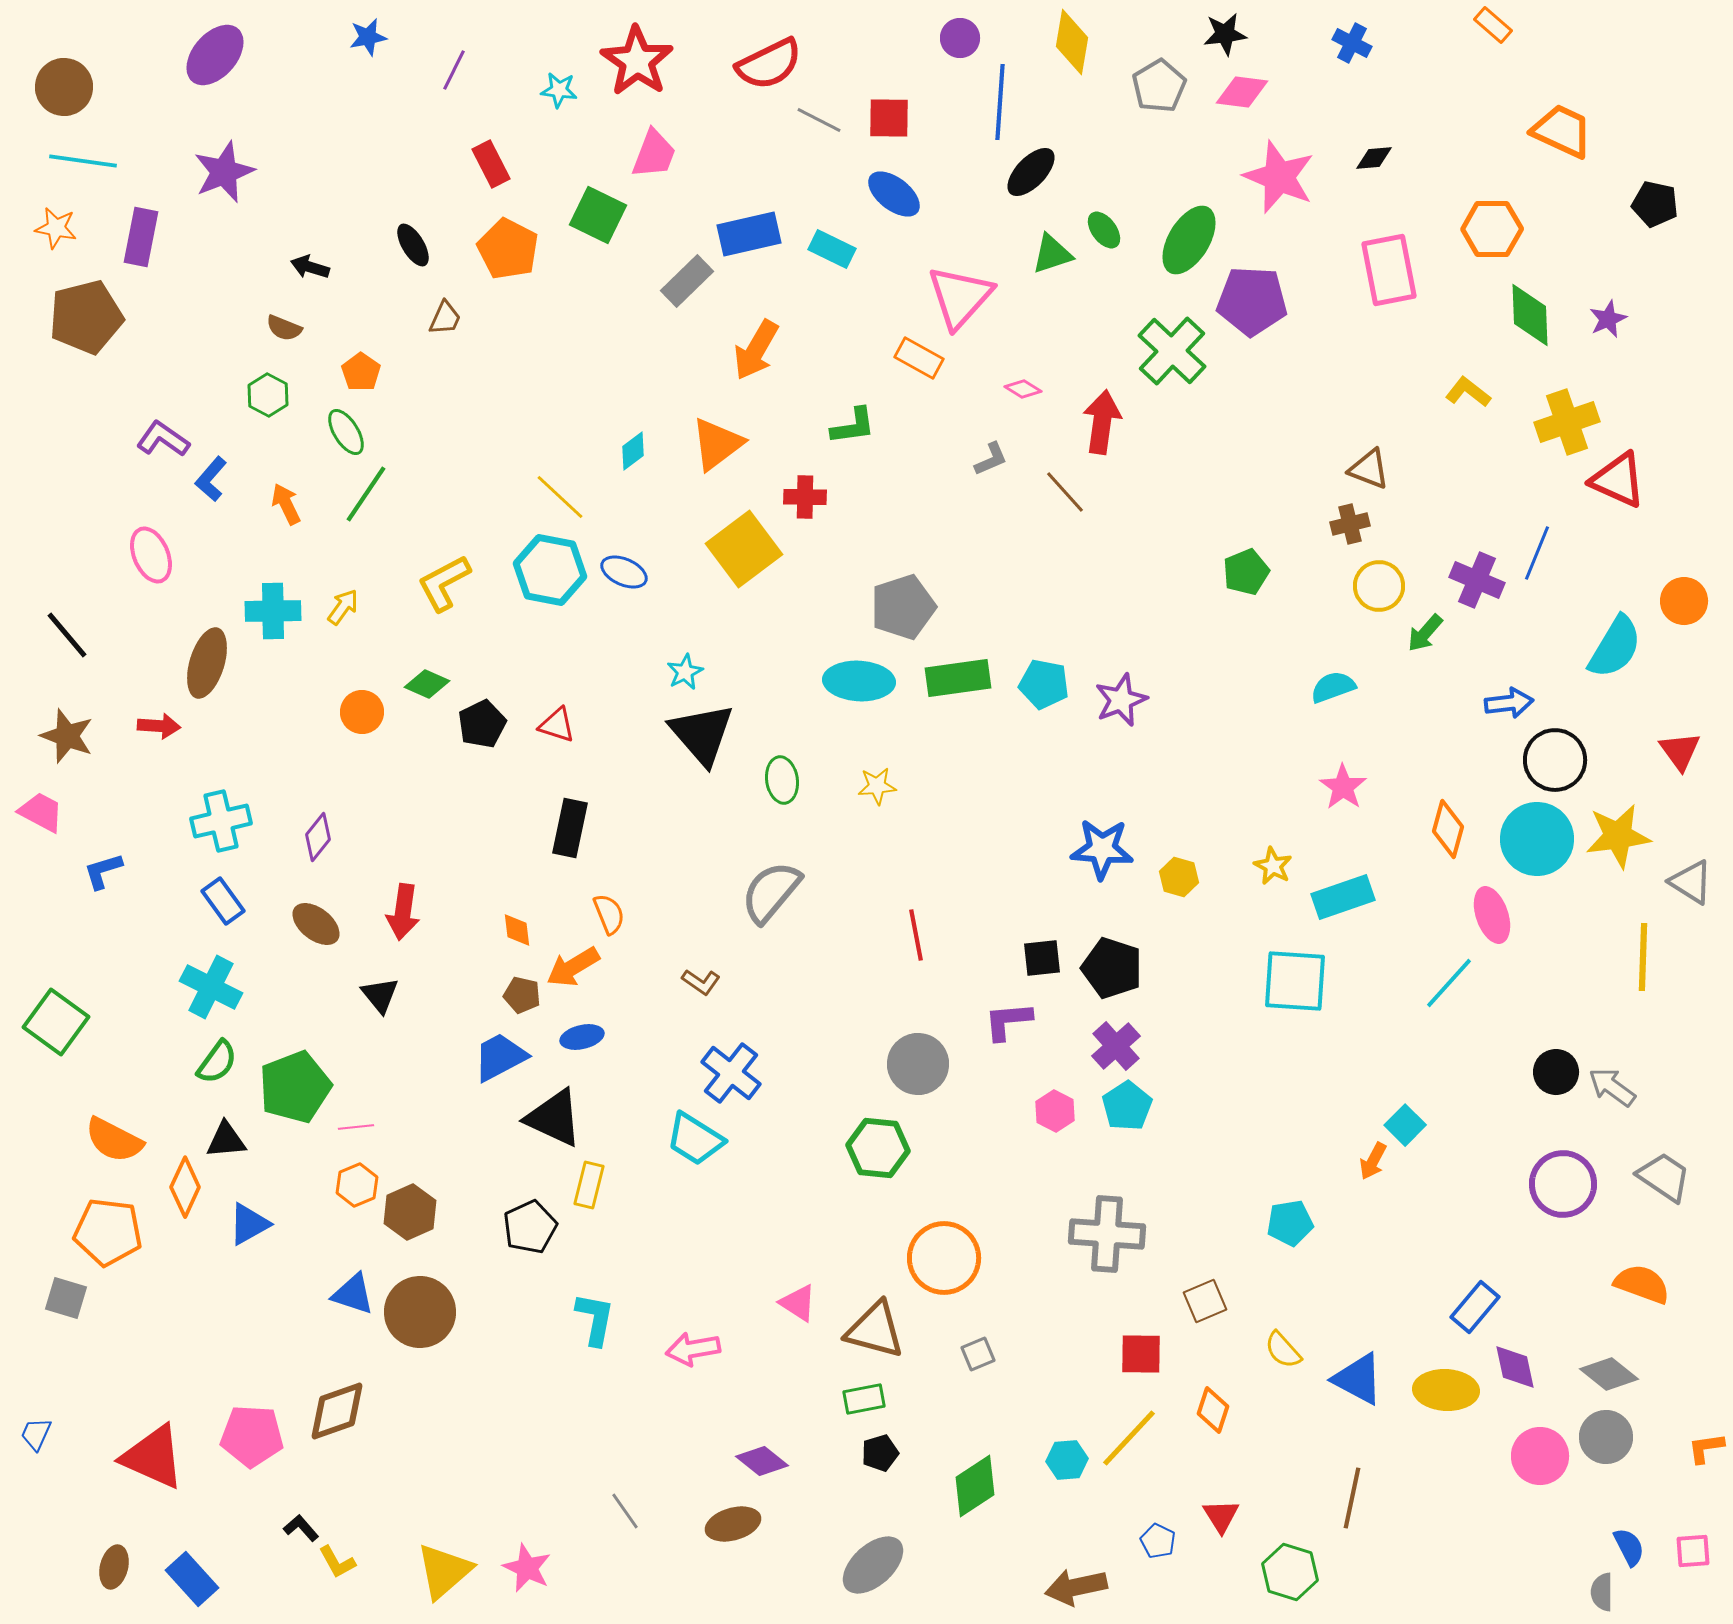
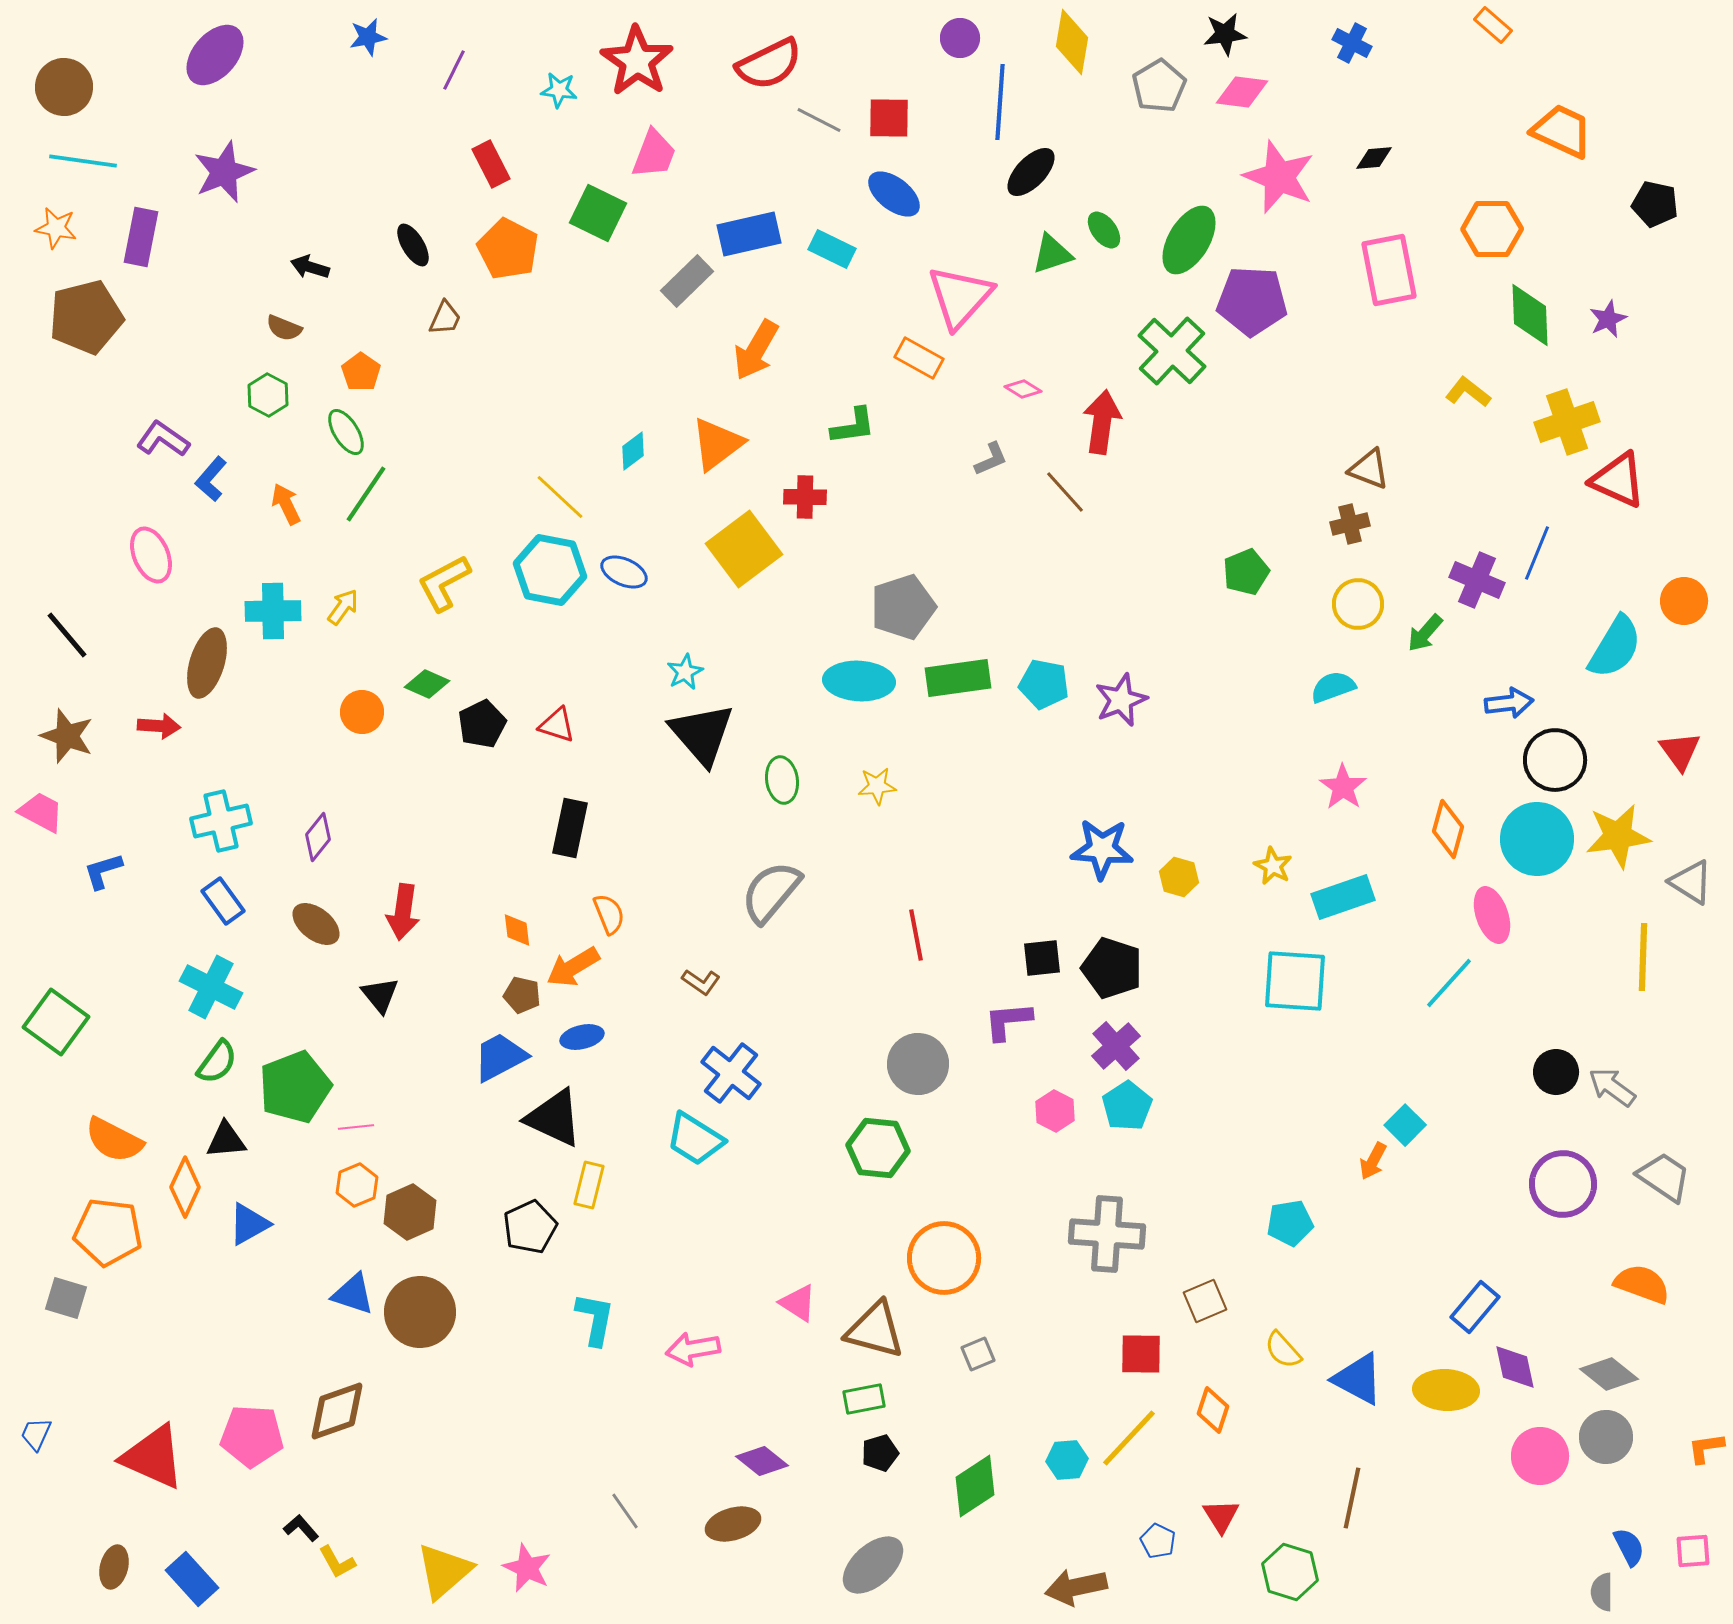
green square at (598, 215): moved 2 px up
yellow circle at (1379, 586): moved 21 px left, 18 px down
